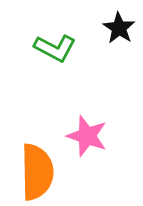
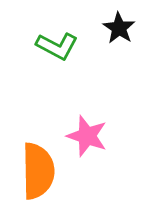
green L-shape: moved 2 px right, 2 px up
orange semicircle: moved 1 px right, 1 px up
